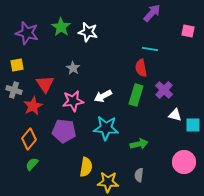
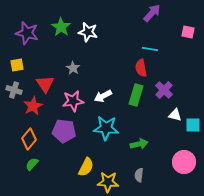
pink square: moved 1 px down
yellow semicircle: rotated 18 degrees clockwise
